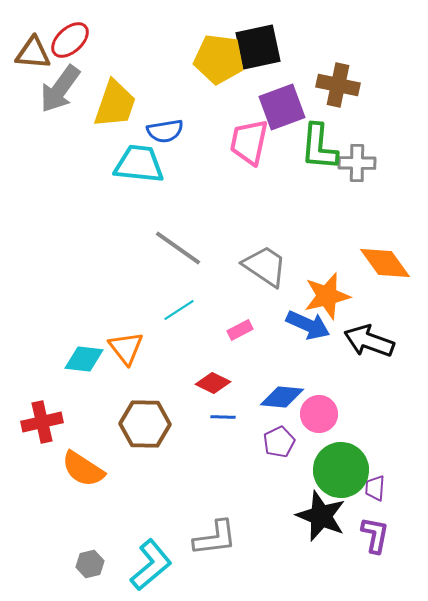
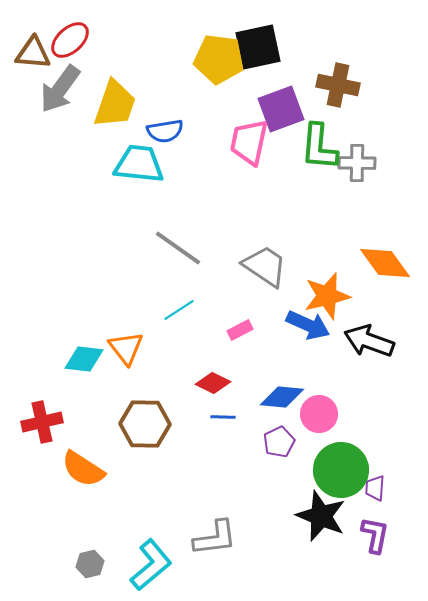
purple square: moved 1 px left, 2 px down
